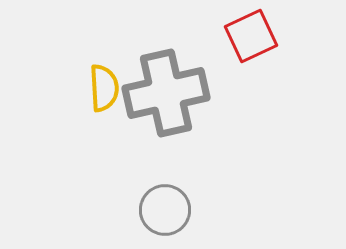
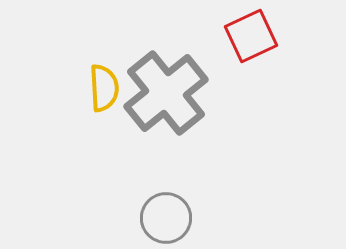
gray cross: rotated 26 degrees counterclockwise
gray circle: moved 1 px right, 8 px down
